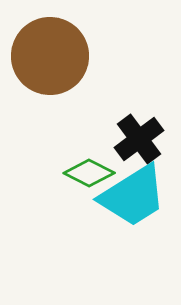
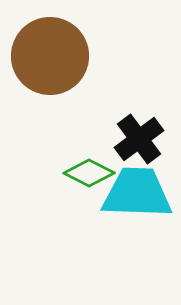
cyan trapezoid: moved 4 px right, 3 px up; rotated 146 degrees counterclockwise
